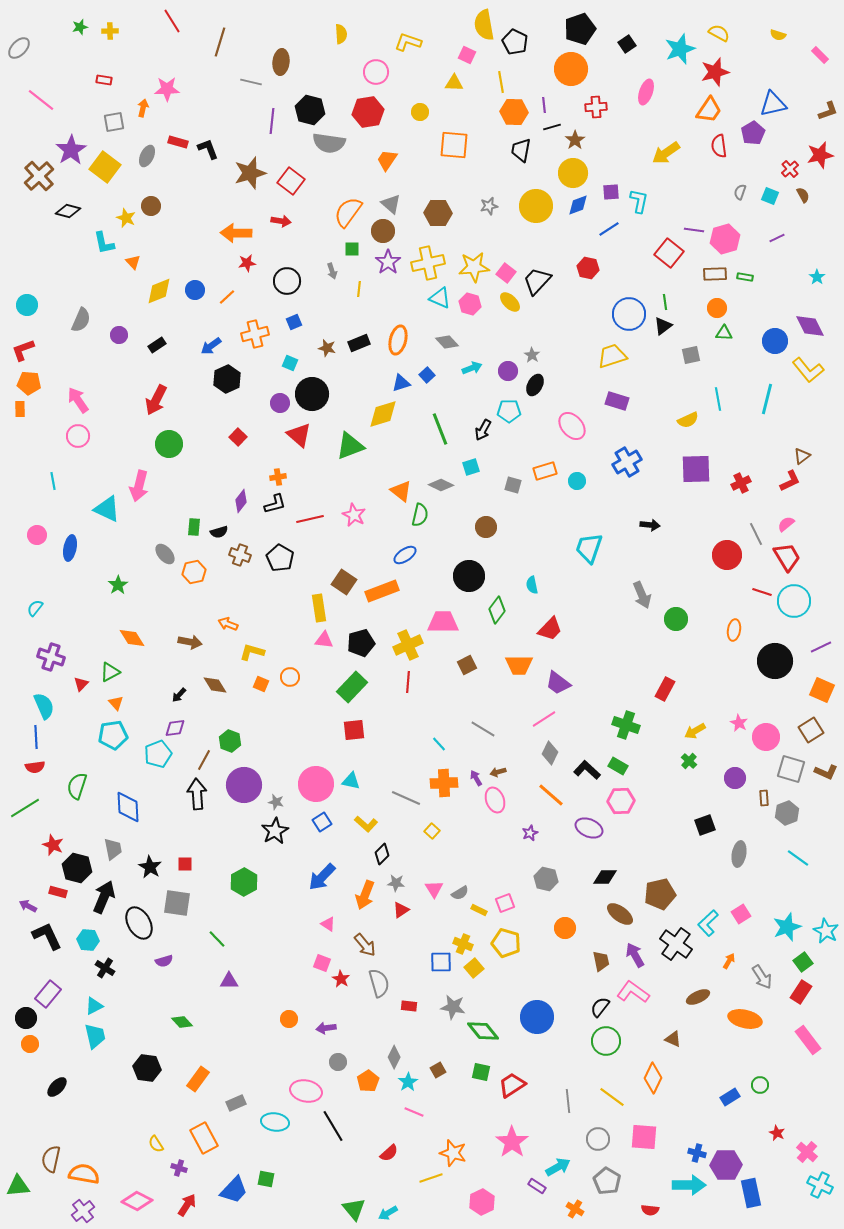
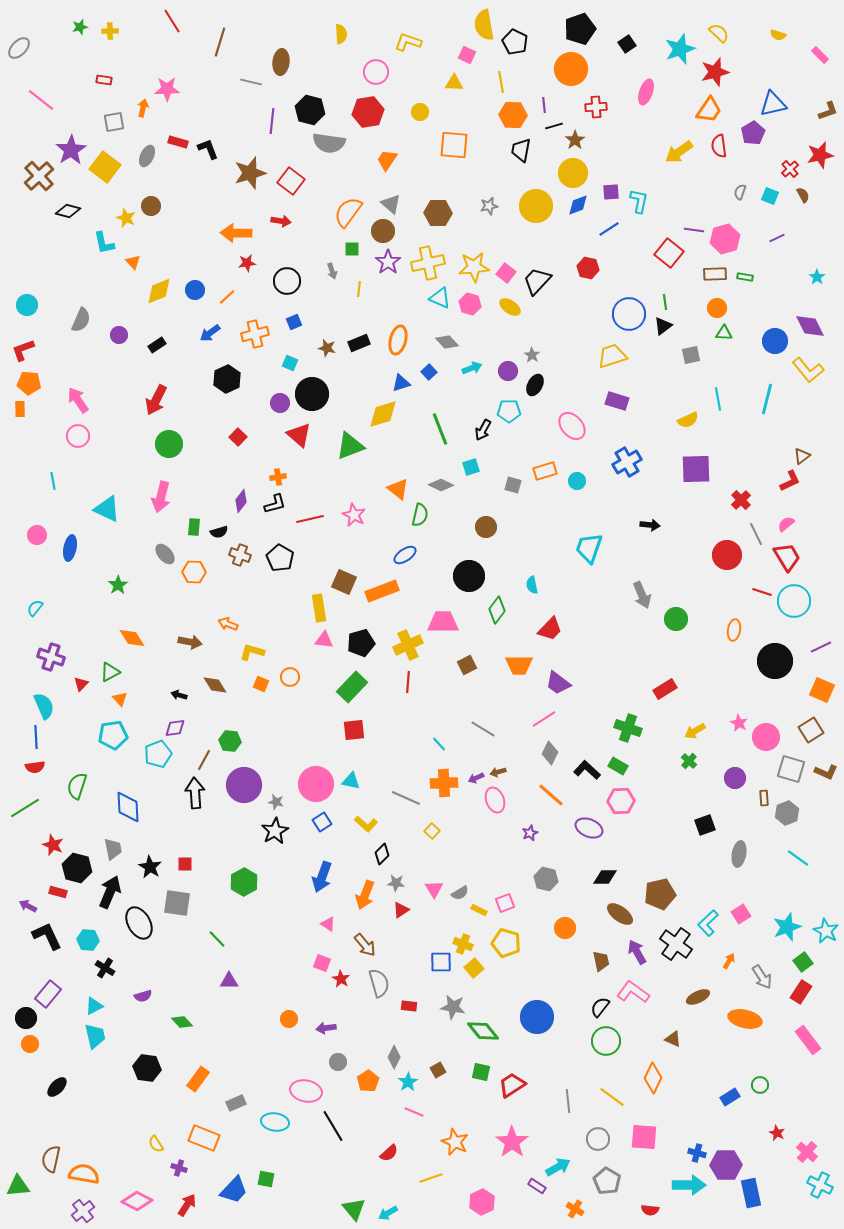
yellow semicircle at (719, 33): rotated 15 degrees clockwise
orange hexagon at (514, 112): moved 1 px left, 3 px down
black line at (552, 127): moved 2 px right, 1 px up
yellow arrow at (666, 153): moved 13 px right, 1 px up
yellow ellipse at (510, 302): moved 5 px down; rotated 10 degrees counterclockwise
blue arrow at (211, 346): moved 1 px left, 13 px up
blue square at (427, 375): moved 2 px right, 3 px up
red cross at (741, 483): moved 17 px down; rotated 18 degrees counterclockwise
pink arrow at (139, 486): moved 22 px right, 11 px down
orange triangle at (401, 491): moved 3 px left, 2 px up
orange hexagon at (194, 572): rotated 15 degrees clockwise
brown square at (344, 582): rotated 10 degrees counterclockwise
red rectangle at (665, 689): rotated 30 degrees clockwise
black arrow at (179, 695): rotated 63 degrees clockwise
orange triangle at (116, 703): moved 4 px right, 4 px up
green cross at (626, 725): moved 2 px right, 3 px down
green hexagon at (230, 741): rotated 15 degrees counterclockwise
purple arrow at (476, 778): rotated 84 degrees counterclockwise
black arrow at (197, 794): moved 2 px left, 1 px up
blue arrow at (322, 877): rotated 24 degrees counterclockwise
black arrow at (104, 897): moved 6 px right, 5 px up
purple arrow at (635, 955): moved 2 px right, 3 px up
purple semicircle at (164, 961): moved 21 px left, 35 px down
orange rectangle at (204, 1138): rotated 40 degrees counterclockwise
orange star at (453, 1153): moved 2 px right, 11 px up; rotated 8 degrees clockwise
